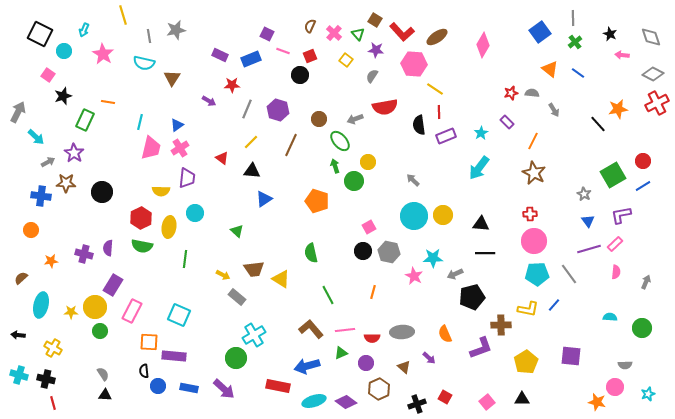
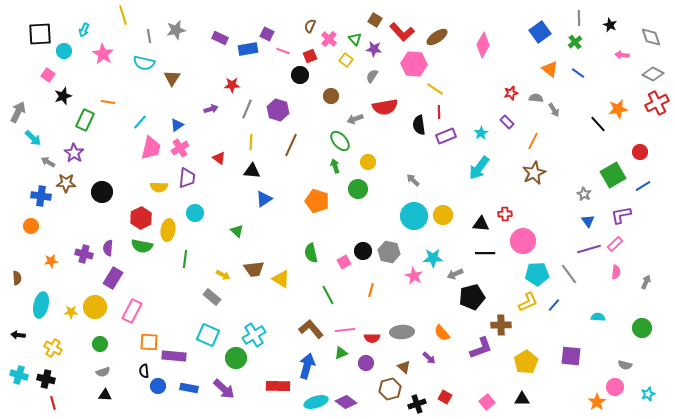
gray line at (573, 18): moved 6 px right
pink cross at (334, 33): moved 5 px left, 6 px down
black square at (40, 34): rotated 30 degrees counterclockwise
green triangle at (358, 34): moved 3 px left, 5 px down
black star at (610, 34): moved 9 px up
purple star at (376, 50): moved 2 px left, 1 px up
purple rectangle at (220, 55): moved 17 px up
blue rectangle at (251, 59): moved 3 px left, 10 px up; rotated 12 degrees clockwise
gray semicircle at (532, 93): moved 4 px right, 5 px down
purple arrow at (209, 101): moved 2 px right, 8 px down; rotated 48 degrees counterclockwise
brown circle at (319, 119): moved 12 px right, 23 px up
cyan line at (140, 122): rotated 28 degrees clockwise
cyan arrow at (36, 137): moved 3 px left, 1 px down
yellow line at (251, 142): rotated 42 degrees counterclockwise
red triangle at (222, 158): moved 3 px left
red circle at (643, 161): moved 3 px left, 9 px up
gray arrow at (48, 162): rotated 120 degrees counterclockwise
brown star at (534, 173): rotated 20 degrees clockwise
green circle at (354, 181): moved 4 px right, 8 px down
yellow semicircle at (161, 191): moved 2 px left, 4 px up
red cross at (530, 214): moved 25 px left
yellow ellipse at (169, 227): moved 1 px left, 3 px down
pink square at (369, 227): moved 25 px left, 35 px down
orange circle at (31, 230): moved 4 px up
pink circle at (534, 241): moved 11 px left
brown semicircle at (21, 278): moved 4 px left; rotated 128 degrees clockwise
purple rectangle at (113, 285): moved 7 px up
orange line at (373, 292): moved 2 px left, 2 px up
gray rectangle at (237, 297): moved 25 px left
yellow L-shape at (528, 309): moved 7 px up; rotated 35 degrees counterclockwise
cyan square at (179, 315): moved 29 px right, 20 px down
cyan semicircle at (610, 317): moved 12 px left
green circle at (100, 331): moved 13 px down
orange semicircle at (445, 334): moved 3 px left, 1 px up; rotated 18 degrees counterclockwise
gray semicircle at (625, 365): rotated 16 degrees clockwise
blue arrow at (307, 366): rotated 120 degrees clockwise
gray semicircle at (103, 374): moved 2 px up; rotated 104 degrees clockwise
red rectangle at (278, 386): rotated 10 degrees counterclockwise
brown hexagon at (379, 389): moved 11 px right; rotated 10 degrees clockwise
cyan ellipse at (314, 401): moved 2 px right, 1 px down
orange star at (597, 402): rotated 24 degrees clockwise
